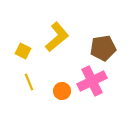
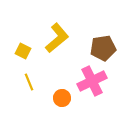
yellow L-shape: moved 1 px down
orange circle: moved 7 px down
